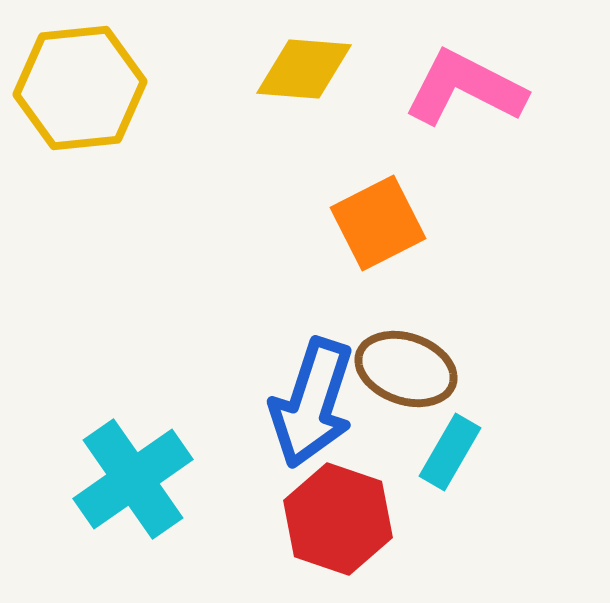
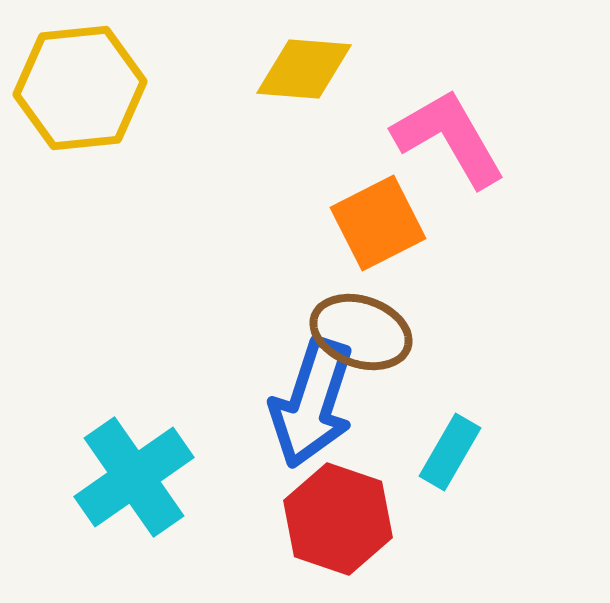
pink L-shape: moved 16 px left, 50 px down; rotated 33 degrees clockwise
brown ellipse: moved 45 px left, 37 px up
cyan cross: moved 1 px right, 2 px up
